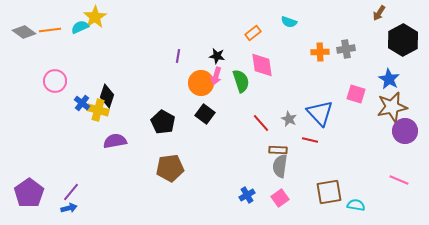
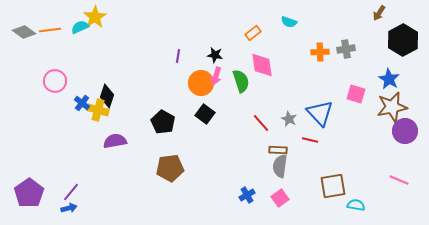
black star at (217, 56): moved 2 px left, 1 px up
brown square at (329, 192): moved 4 px right, 6 px up
